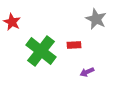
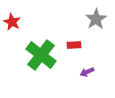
gray star: rotated 15 degrees clockwise
green cross: moved 4 px down
